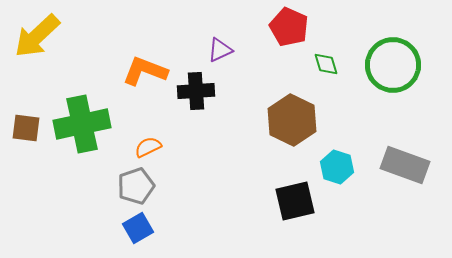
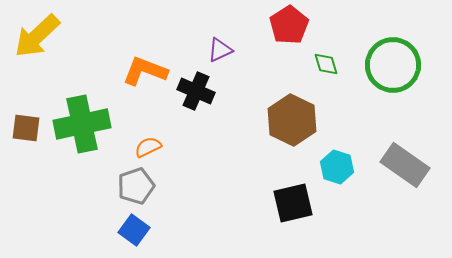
red pentagon: moved 2 px up; rotated 15 degrees clockwise
black cross: rotated 27 degrees clockwise
gray rectangle: rotated 15 degrees clockwise
black square: moved 2 px left, 2 px down
blue square: moved 4 px left, 2 px down; rotated 24 degrees counterclockwise
